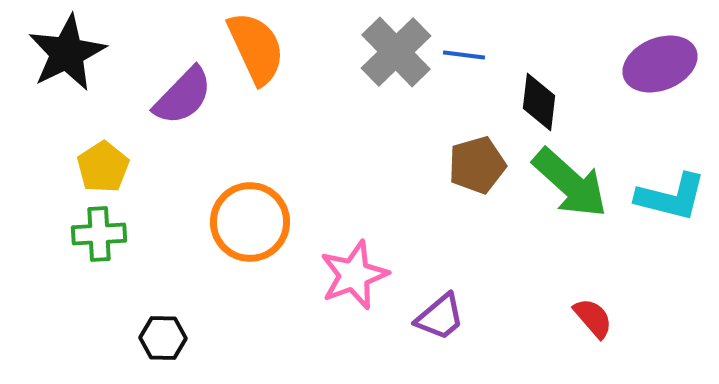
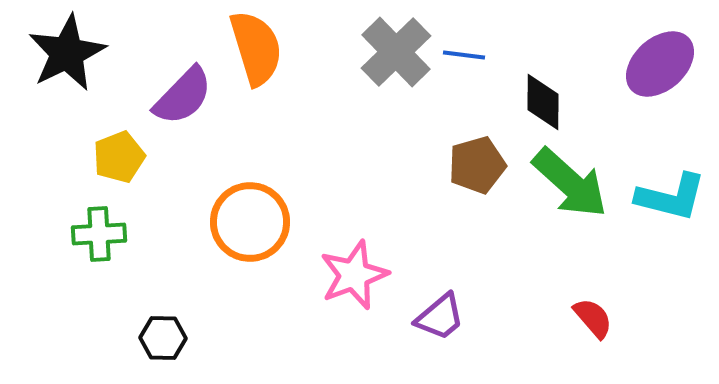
orange semicircle: rotated 8 degrees clockwise
purple ellipse: rotated 20 degrees counterclockwise
black diamond: moved 4 px right; rotated 6 degrees counterclockwise
yellow pentagon: moved 16 px right, 10 px up; rotated 12 degrees clockwise
